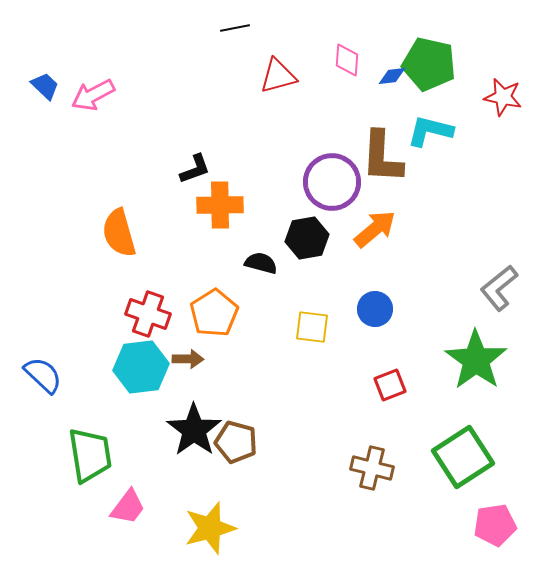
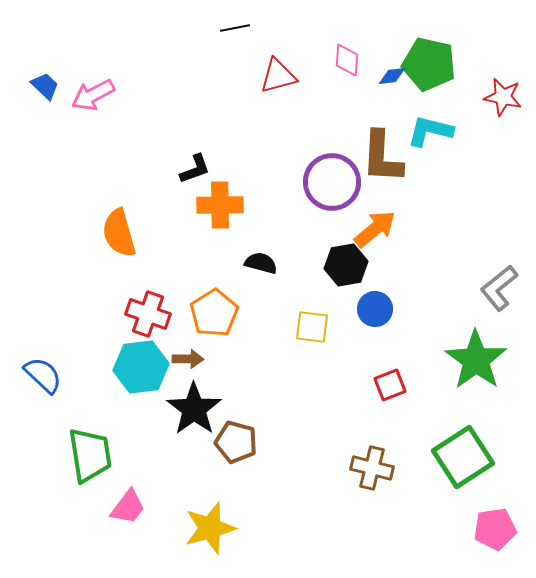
black hexagon: moved 39 px right, 27 px down
black star: moved 21 px up
pink pentagon: moved 4 px down
